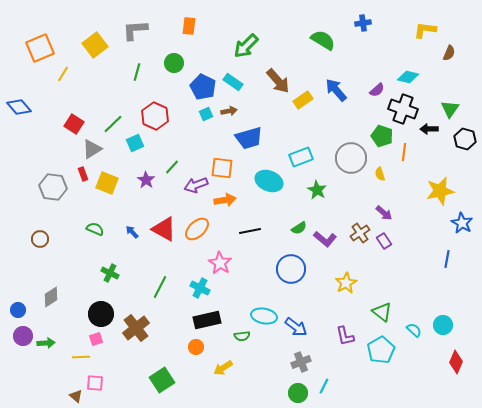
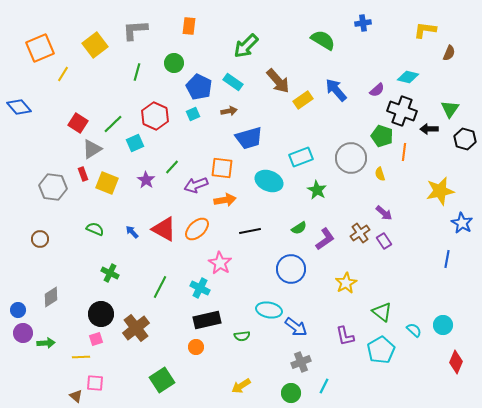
blue pentagon at (203, 87): moved 4 px left
black cross at (403, 109): moved 1 px left, 2 px down
cyan square at (206, 114): moved 13 px left
red square at (74, 124): moved 4 px right, 1 px up
purple L-shape at (325, 239): rotated 75 degrees counterclockwise
cyan ellipse at (264, 316): moved 5 px right, 6 px up
purple circle at (23, 336): moved 3 px up
yellow arrow at (223, 368): moved 18 px right, 18 px down
green circle at (298, 393): moved 7 px left
